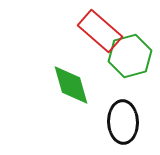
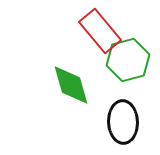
red rectangle: rotated 9 degrees clockwise
green hexagon: moved 2 px left, 4 px down
